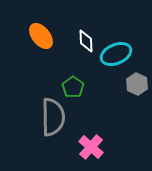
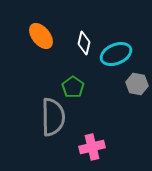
white diamond: moved 2 px left, 2 px down; rotated 15 degrees clockwise
gray hexagon: rotated 15 degrees counterclockwise
pink cross: moved 1 px right; rotated 35 degrees clockwise
